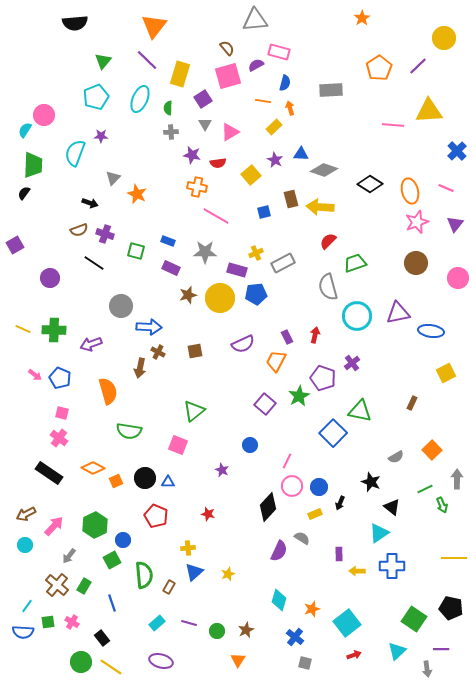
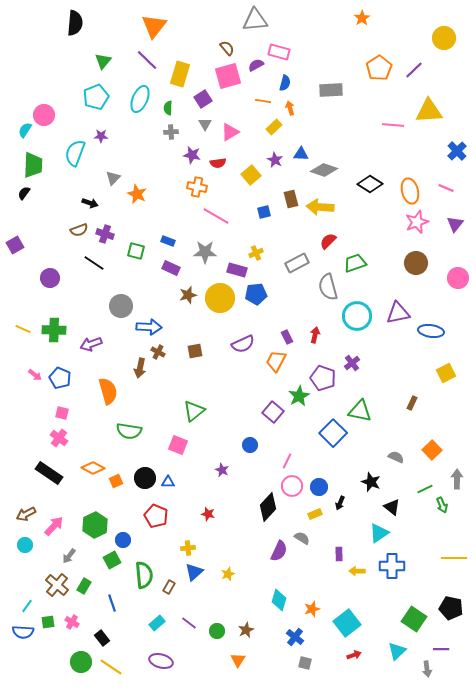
black semicircle at (75, 23): rotated 80 degrees counterclockwise
purple line at (418, 66): moved 4 px left, 4 px down
gray rectangle at (283, 263): moved 14 px right
purple square at (265, 404): moved 8 px right, 8 px down
gray semicircle at (396, 457): rotated 126 degrees counterclockwise
purple line at (189, 623): rotated 21 degrees clockwise
